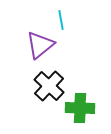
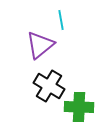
black cross: rotated 12 degrees counterclockwise
green cross: moved 1 px left, 1 px up
